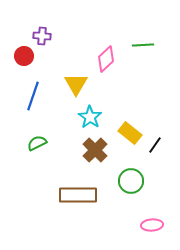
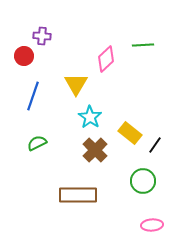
green circle: moved 12 px right
